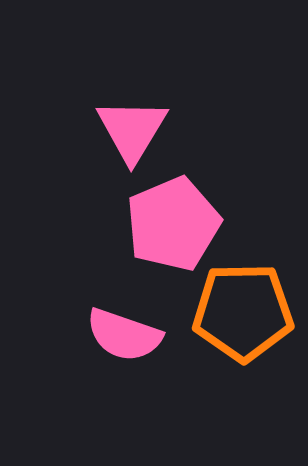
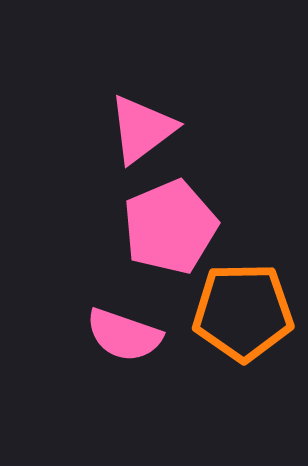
pink triangle: moved 10 px right, 1 px up; rotated 22 degrees clockwise
pink pentagon: moved 3 px left, 3 px down
